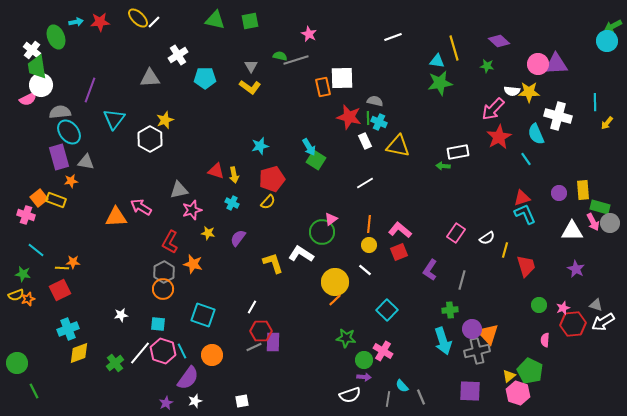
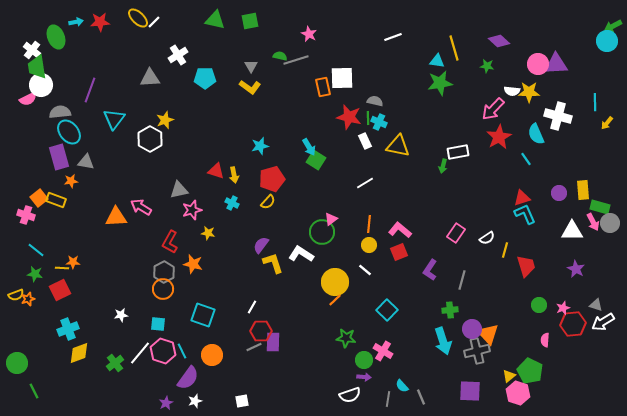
green arrow at (443, 166): rotated 80 degrees counterclockwise
purple semicircle at (238, 238): moved 23 px right, 7 px down
green star at (23, 274): moved 12 px right
